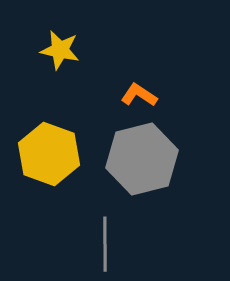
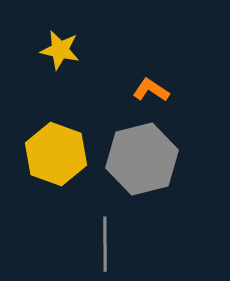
orange L-shape: moved 12 px right, 5 px up
yellow hexagon: moved 7 px right
